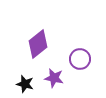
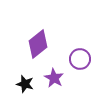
purple star: rotated 18 degrees clockwise
